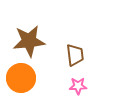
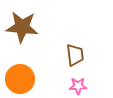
brown star: moved 7 px left, 14 px up; rotated 12 degrees clockwise
orange circle: moved 1 px left, 1 px down
